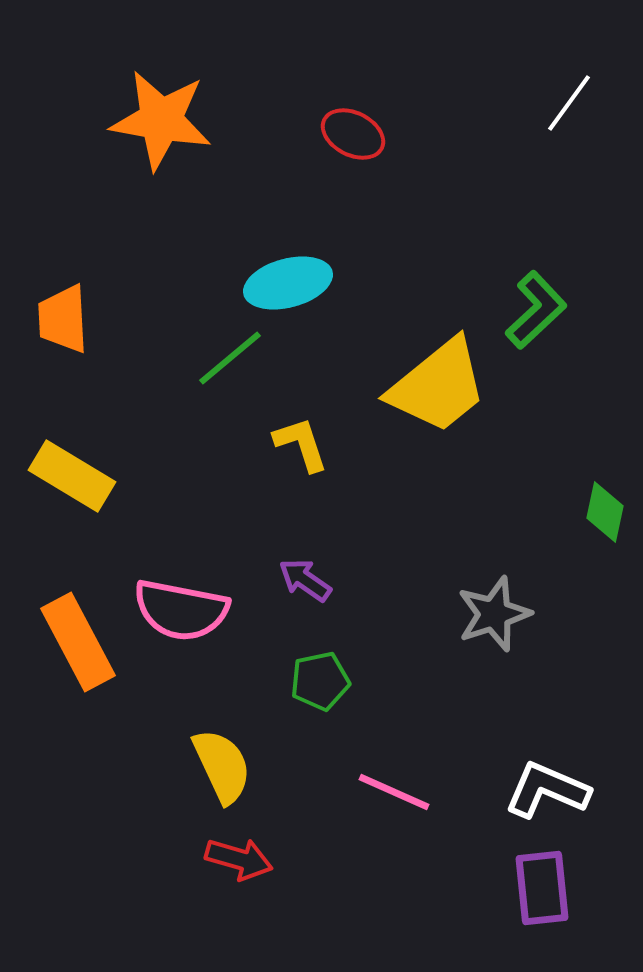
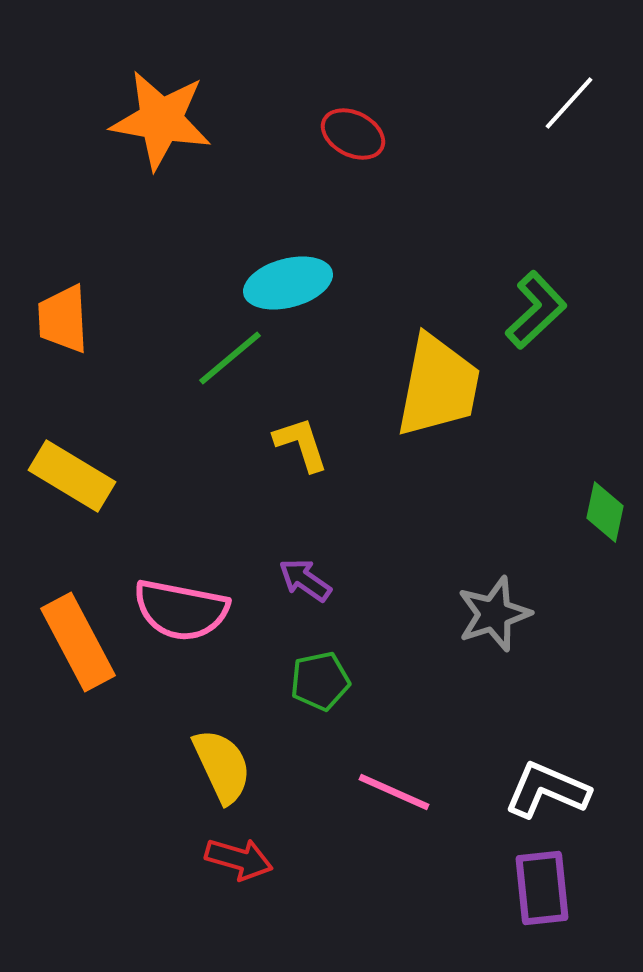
white line: rotated 6 degrees clockwise
yellow trapezoid: rotated 40 degrees counterclockwise
